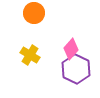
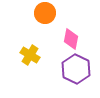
orange circle: moved 11 px right
pink diamond: moved 10 px up; rotated 30 degrees counterclockwise
